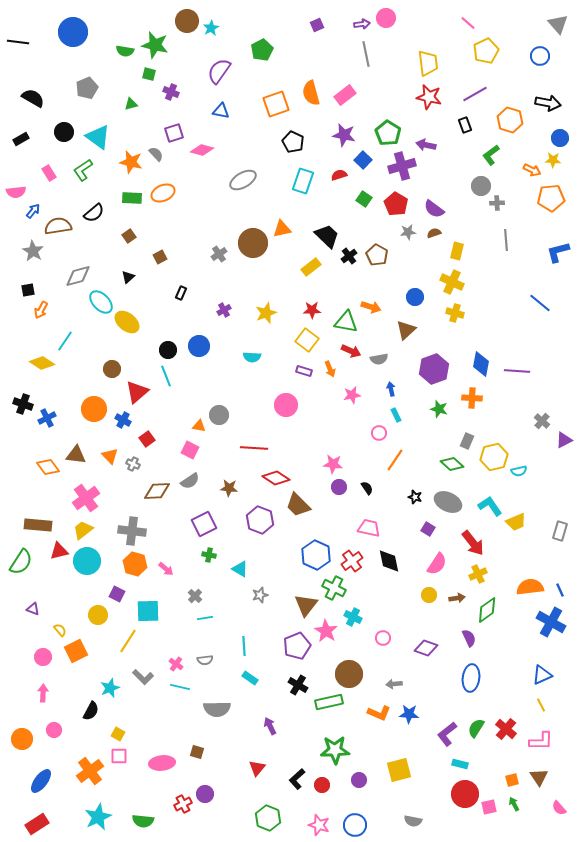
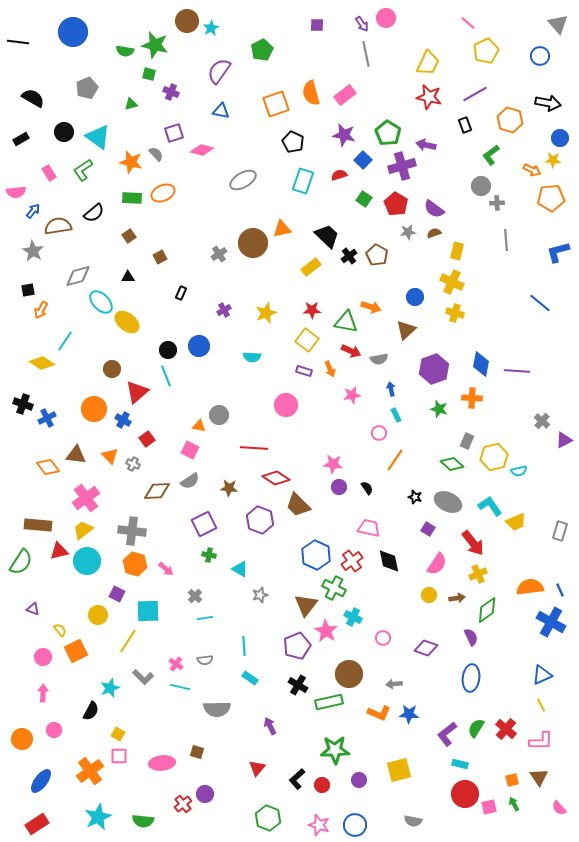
purple arrow at (362, 24): rotated 63 degrees clockwise
purple square at (317, 25): rotated 24 degrees clockwise
yellow trapezoid at (428, 63): rotated 32 degrees clockwise
black triangle at (128, 277): rotated 40 degrees clockwise
purple semicircle at (469, 638): moved 2 px right, 1 px up
red cross at (183, 804): rotated 12 degrees counterclockwise
